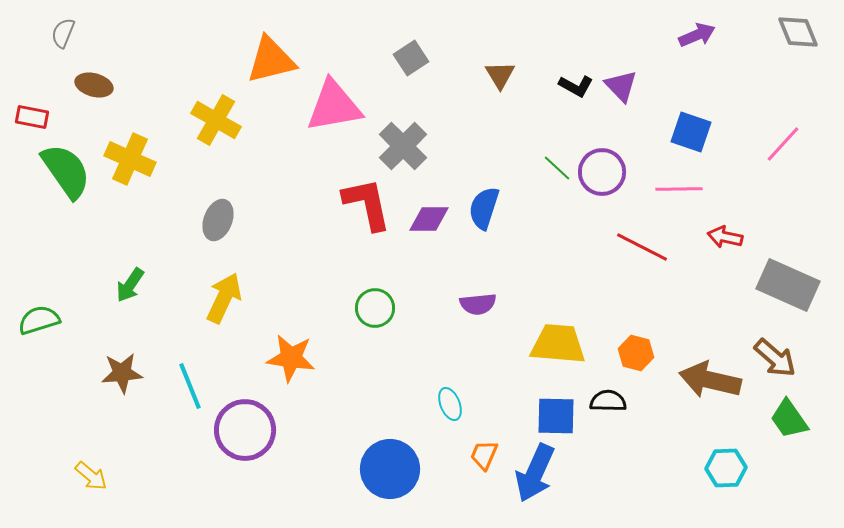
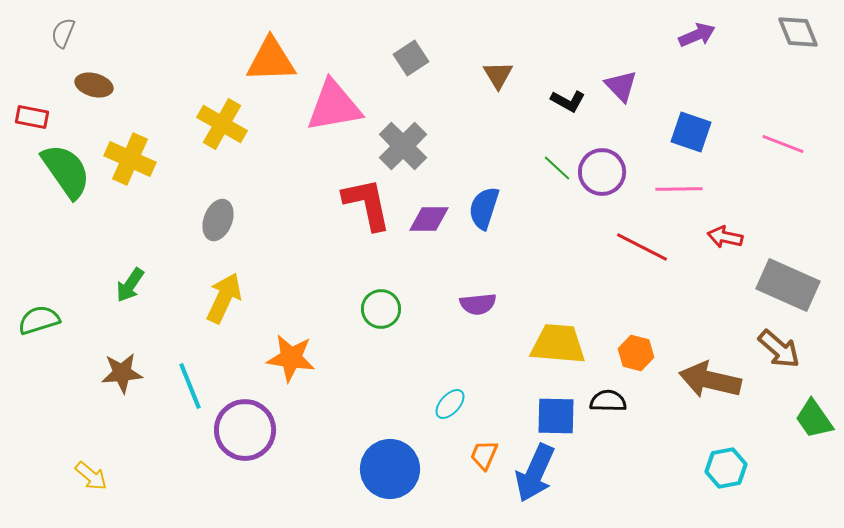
orange triangle at (271, 60): rotated 12 degrees clockwise
brown triangle at (500, 75): moved 2 px left
black L-shape at (576, 86): moved 8 px left, 15 px down
yellow cross at (216, 120): moved 6 px right, 4 px down
pink line at (783, 144): rotated 69 degrees clockwise
green circle at (375, 308): moved 6 px right, 1 px down
brown arrow at (775, 358): moved 4 px right, 9 px up
cyan ellipse at (450, 404): rotated 64 degrees clockwise
green trapezoid at (789, 419): moved 25 px right
cyan hexagon at (726, 468): rotated 9 degrees counterclockwise
